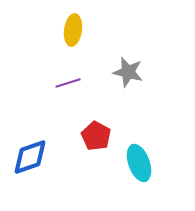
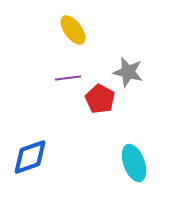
yellow ellipse: rotated 44 degrees counterclockwise
purple line: moved 5 px up; rotated 10 degrees clockwise
red pentagon: moved 4 px right, 37 px up
cyan ellipse: moved 5 px left
